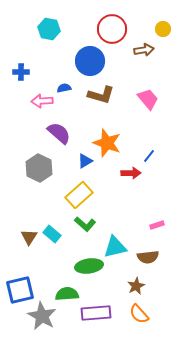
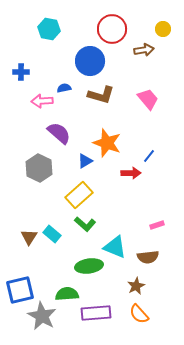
cyan triangle: rotated 35 degrees clockwise
